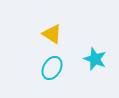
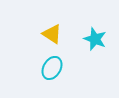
cyan star: moved 20 px up
